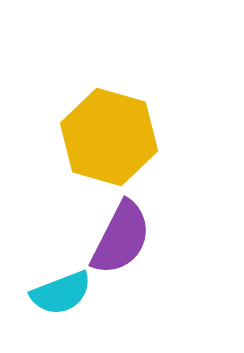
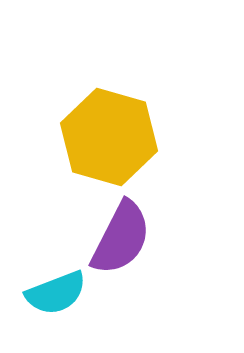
cyan semicircle: moved 5 px left
